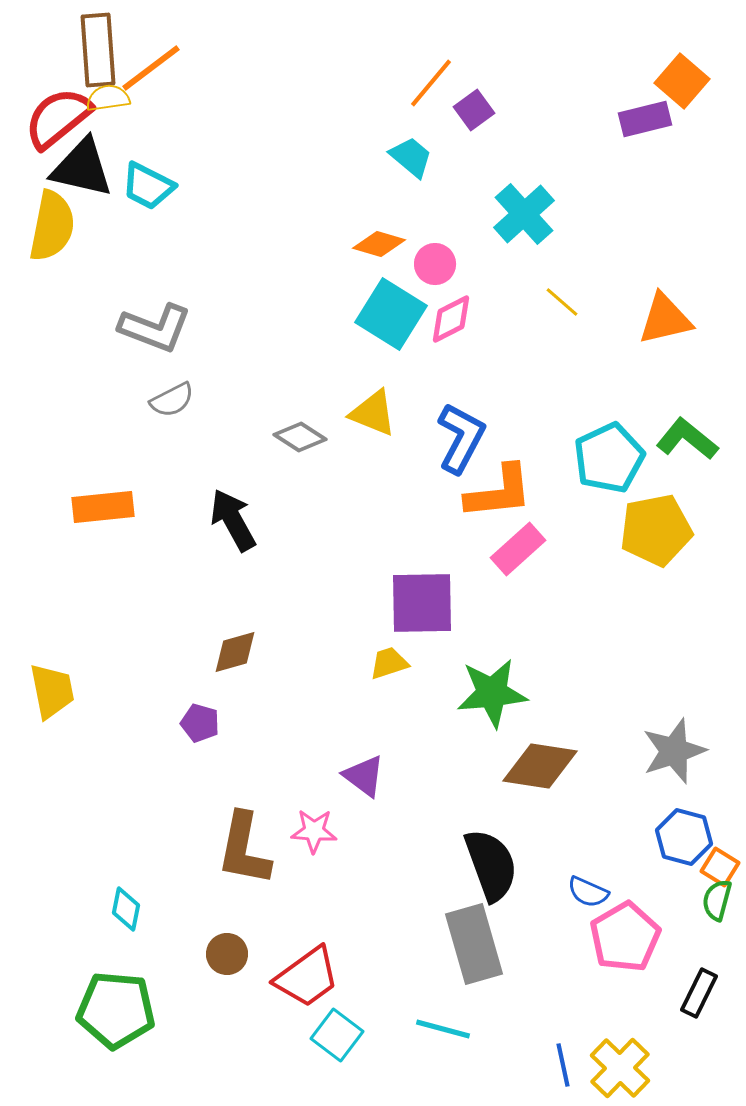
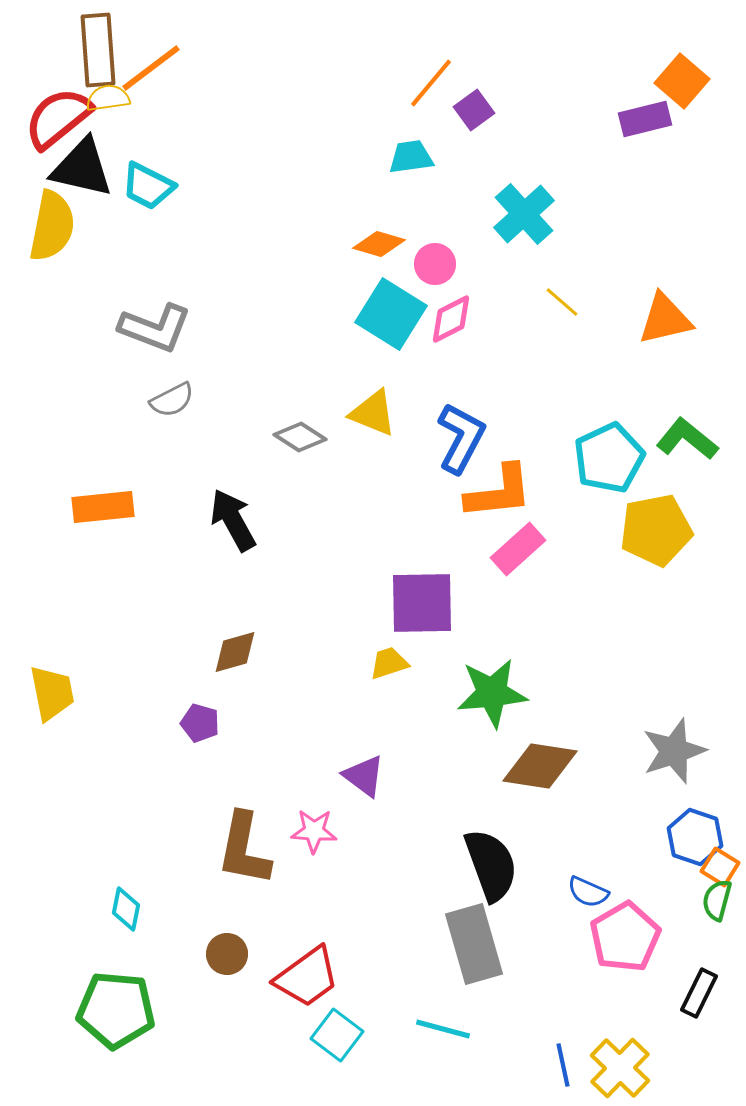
cyan trapezoid at (411, 157): rotated 48 degrees counterclockwise
yellow trapezoid at (52, 691): moved 2 px down
blue hexagon at (684, 837): moved 11 px right; rotated 4 degrees clockwise
